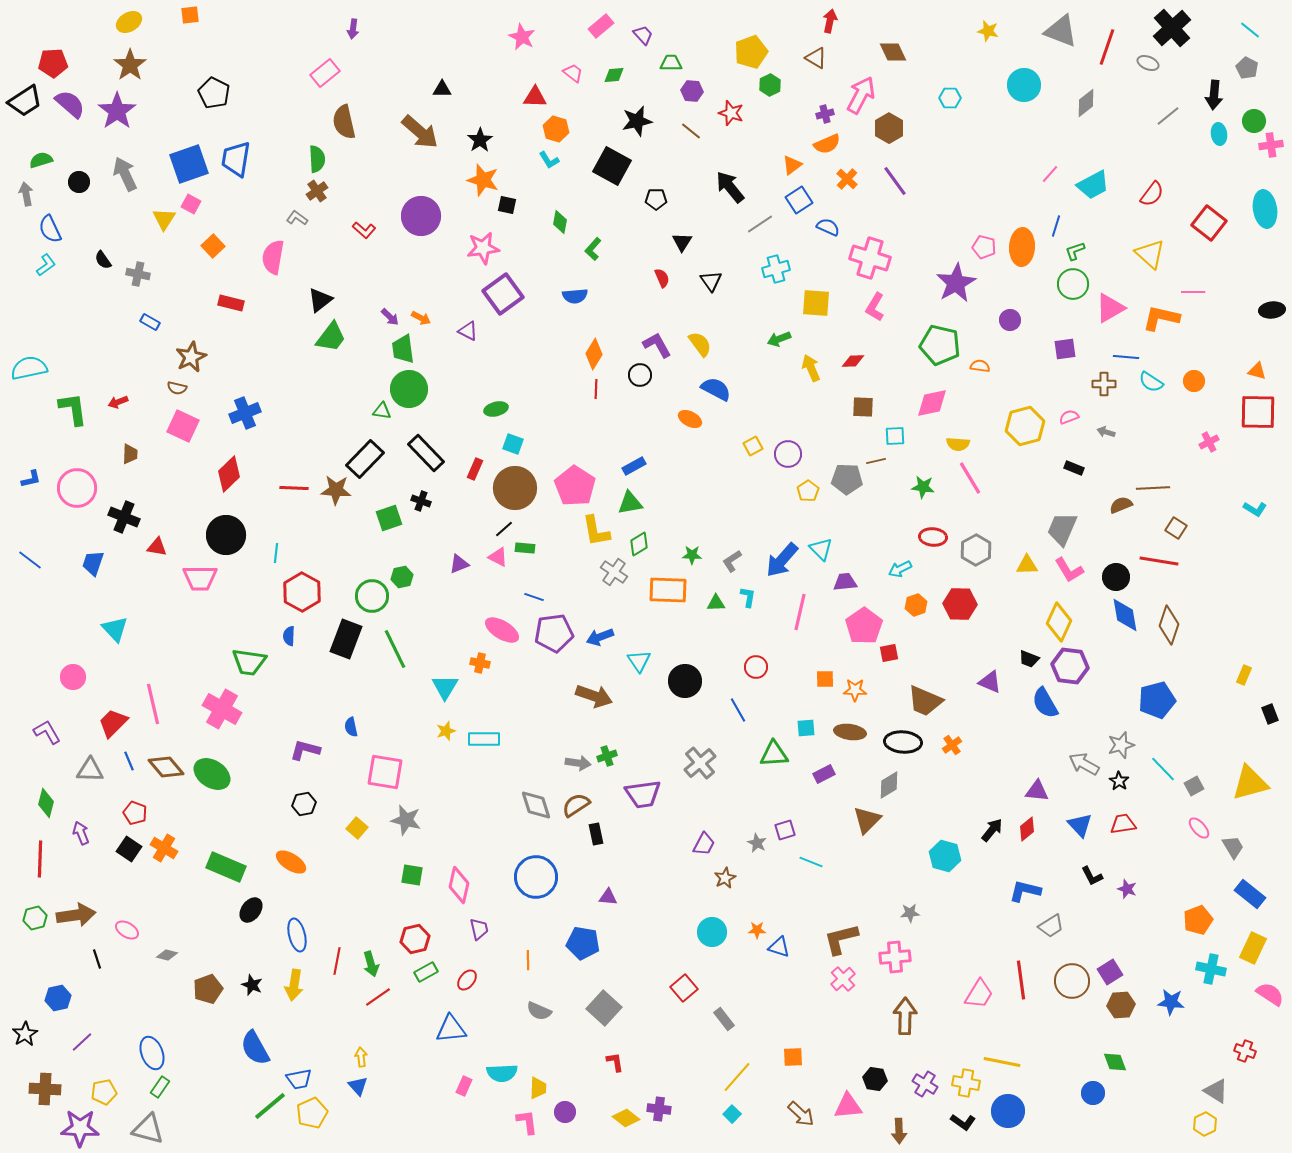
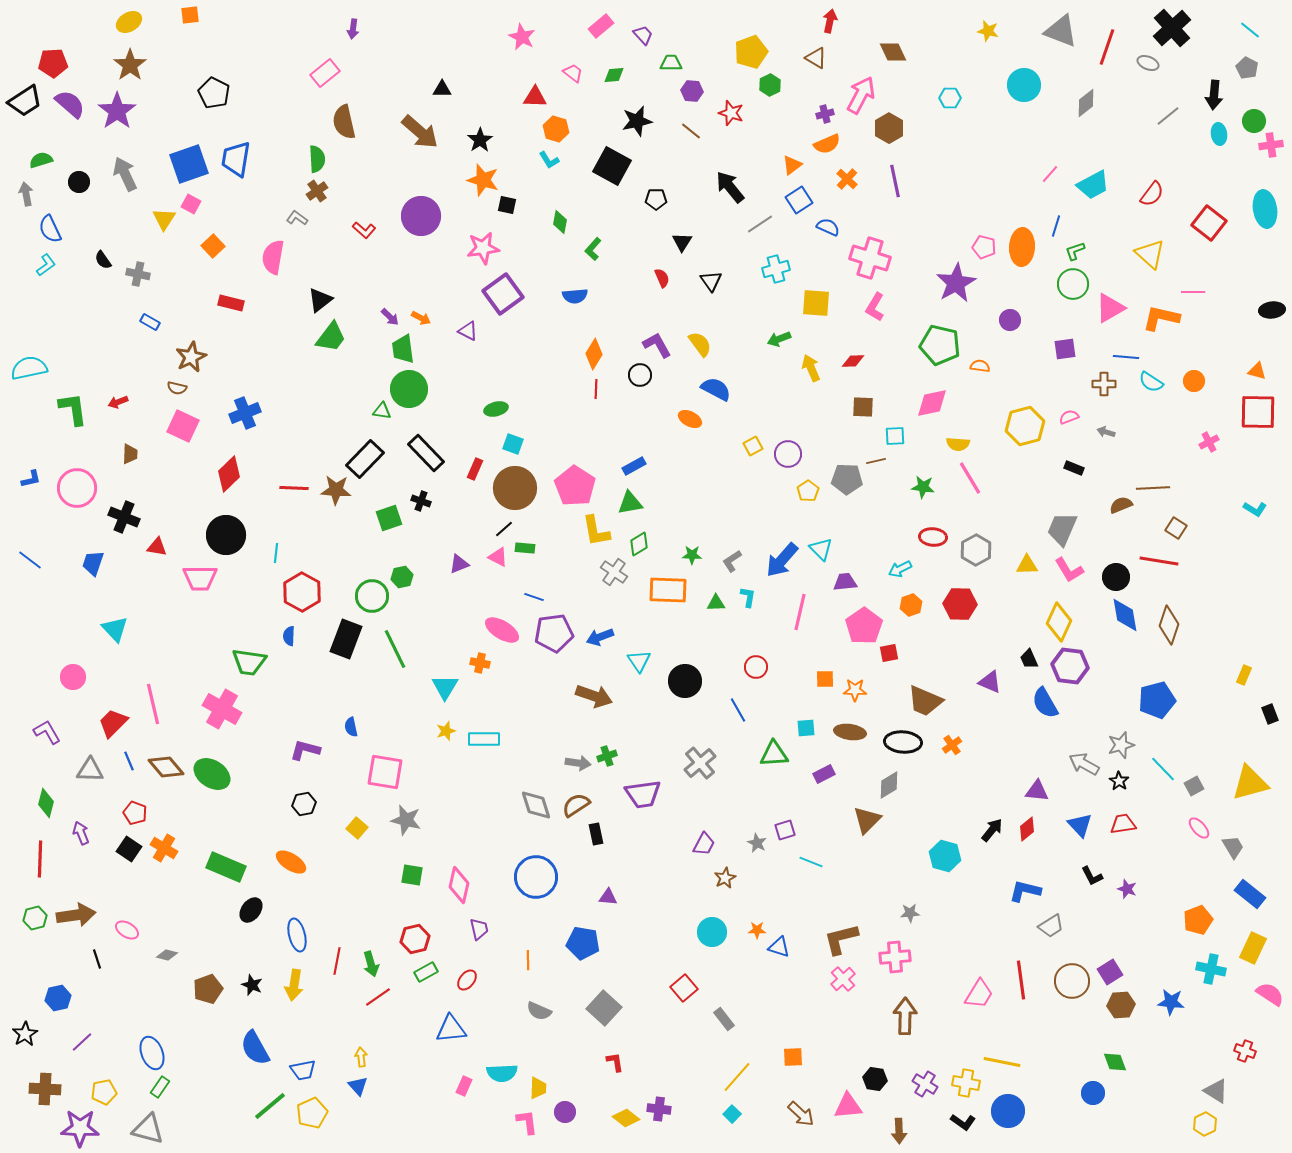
purple line at (895, 181): rotated 24 degrees clockwise
orange hexagon at (916, 605): moved 5 px left
black trapezoid at (1029, 659): rotated 45 degrees clockwise
blue trapezoid at (299, 1079): moved 4 px right, 9 px up
